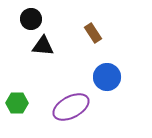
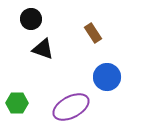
black triangle: moved 3 px down; rotated 15 degrees clockwise
